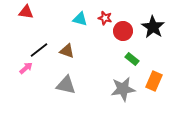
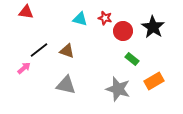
pink arrow: moved 2 px left
orange rectangle: rotated 36 degrees clockwise
gray star: moved 5 px left; rotated 25 degrees clockwise
